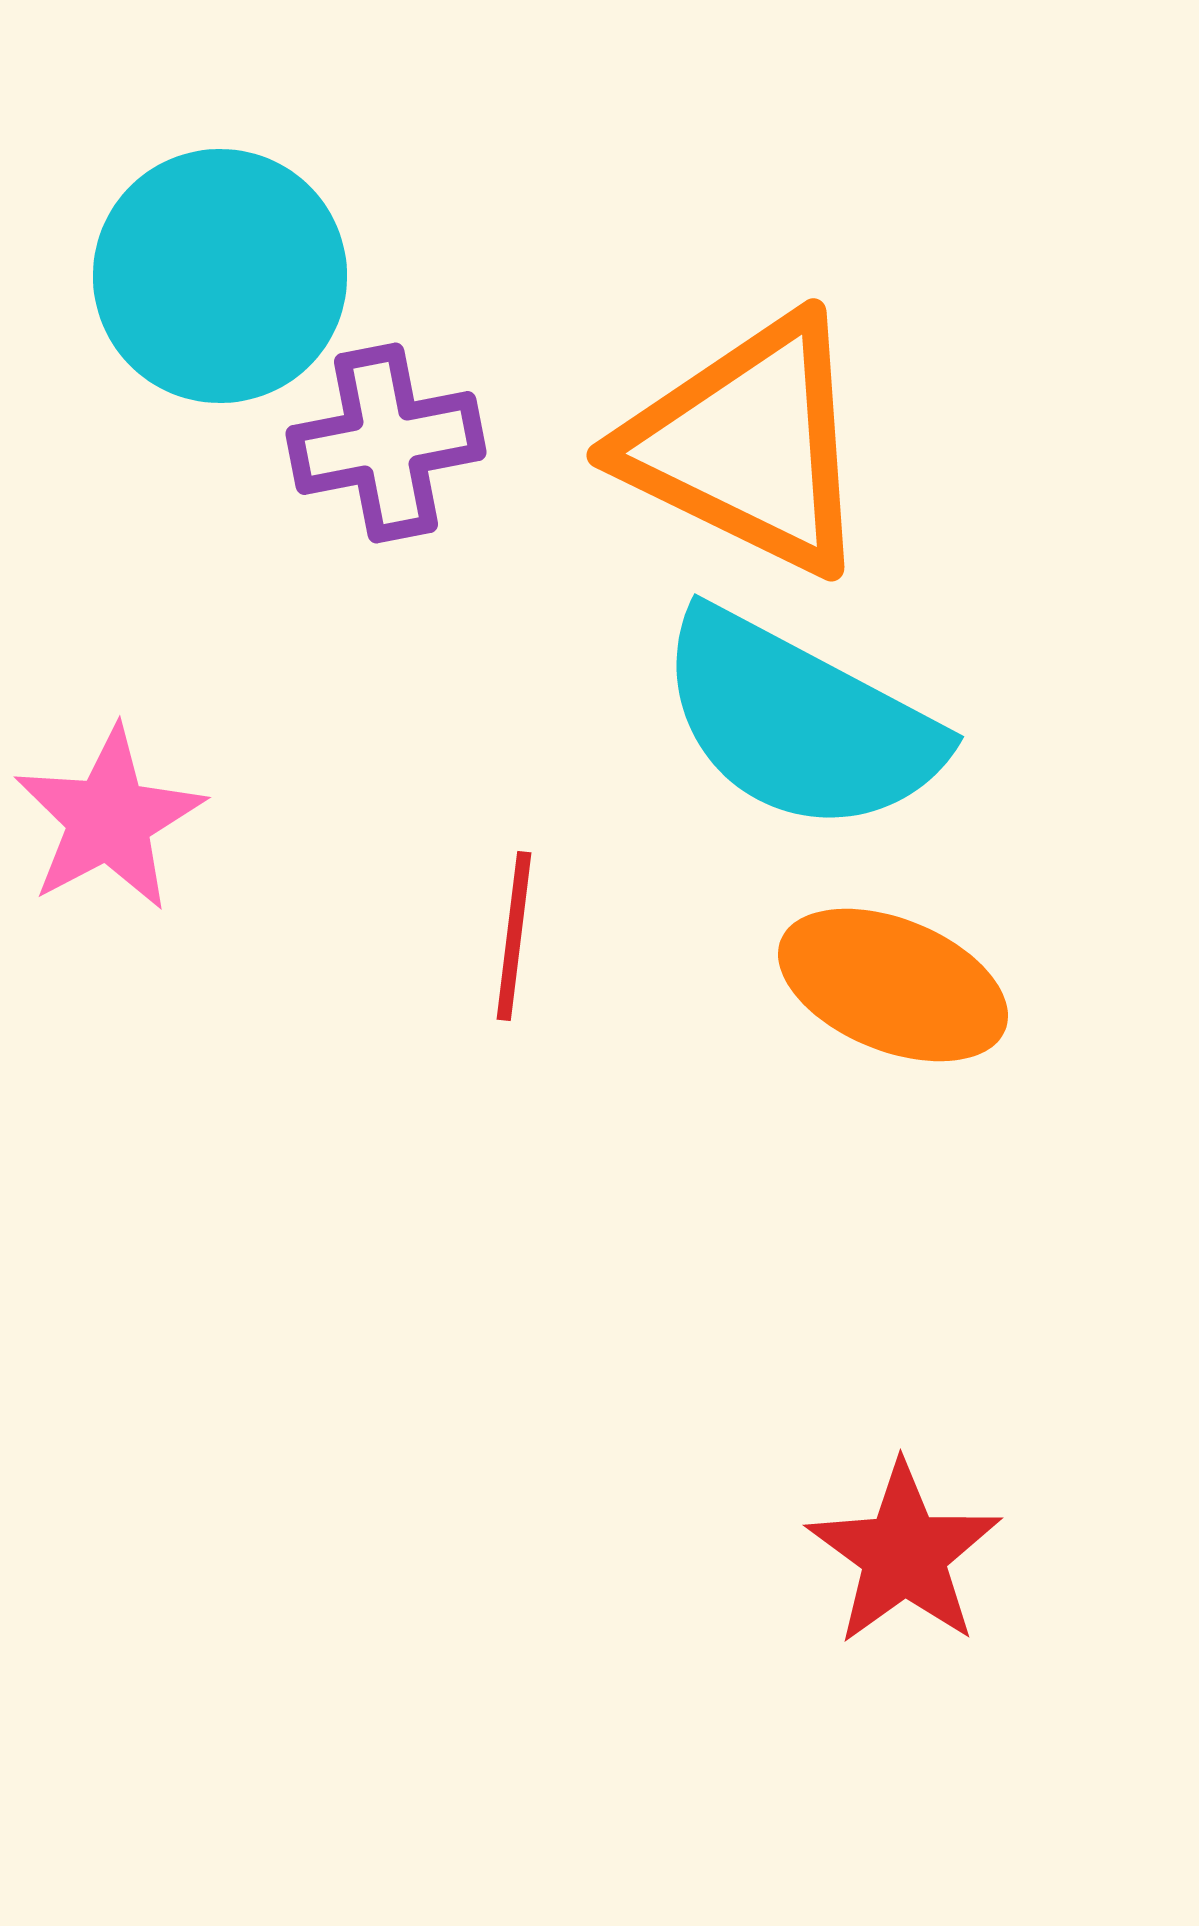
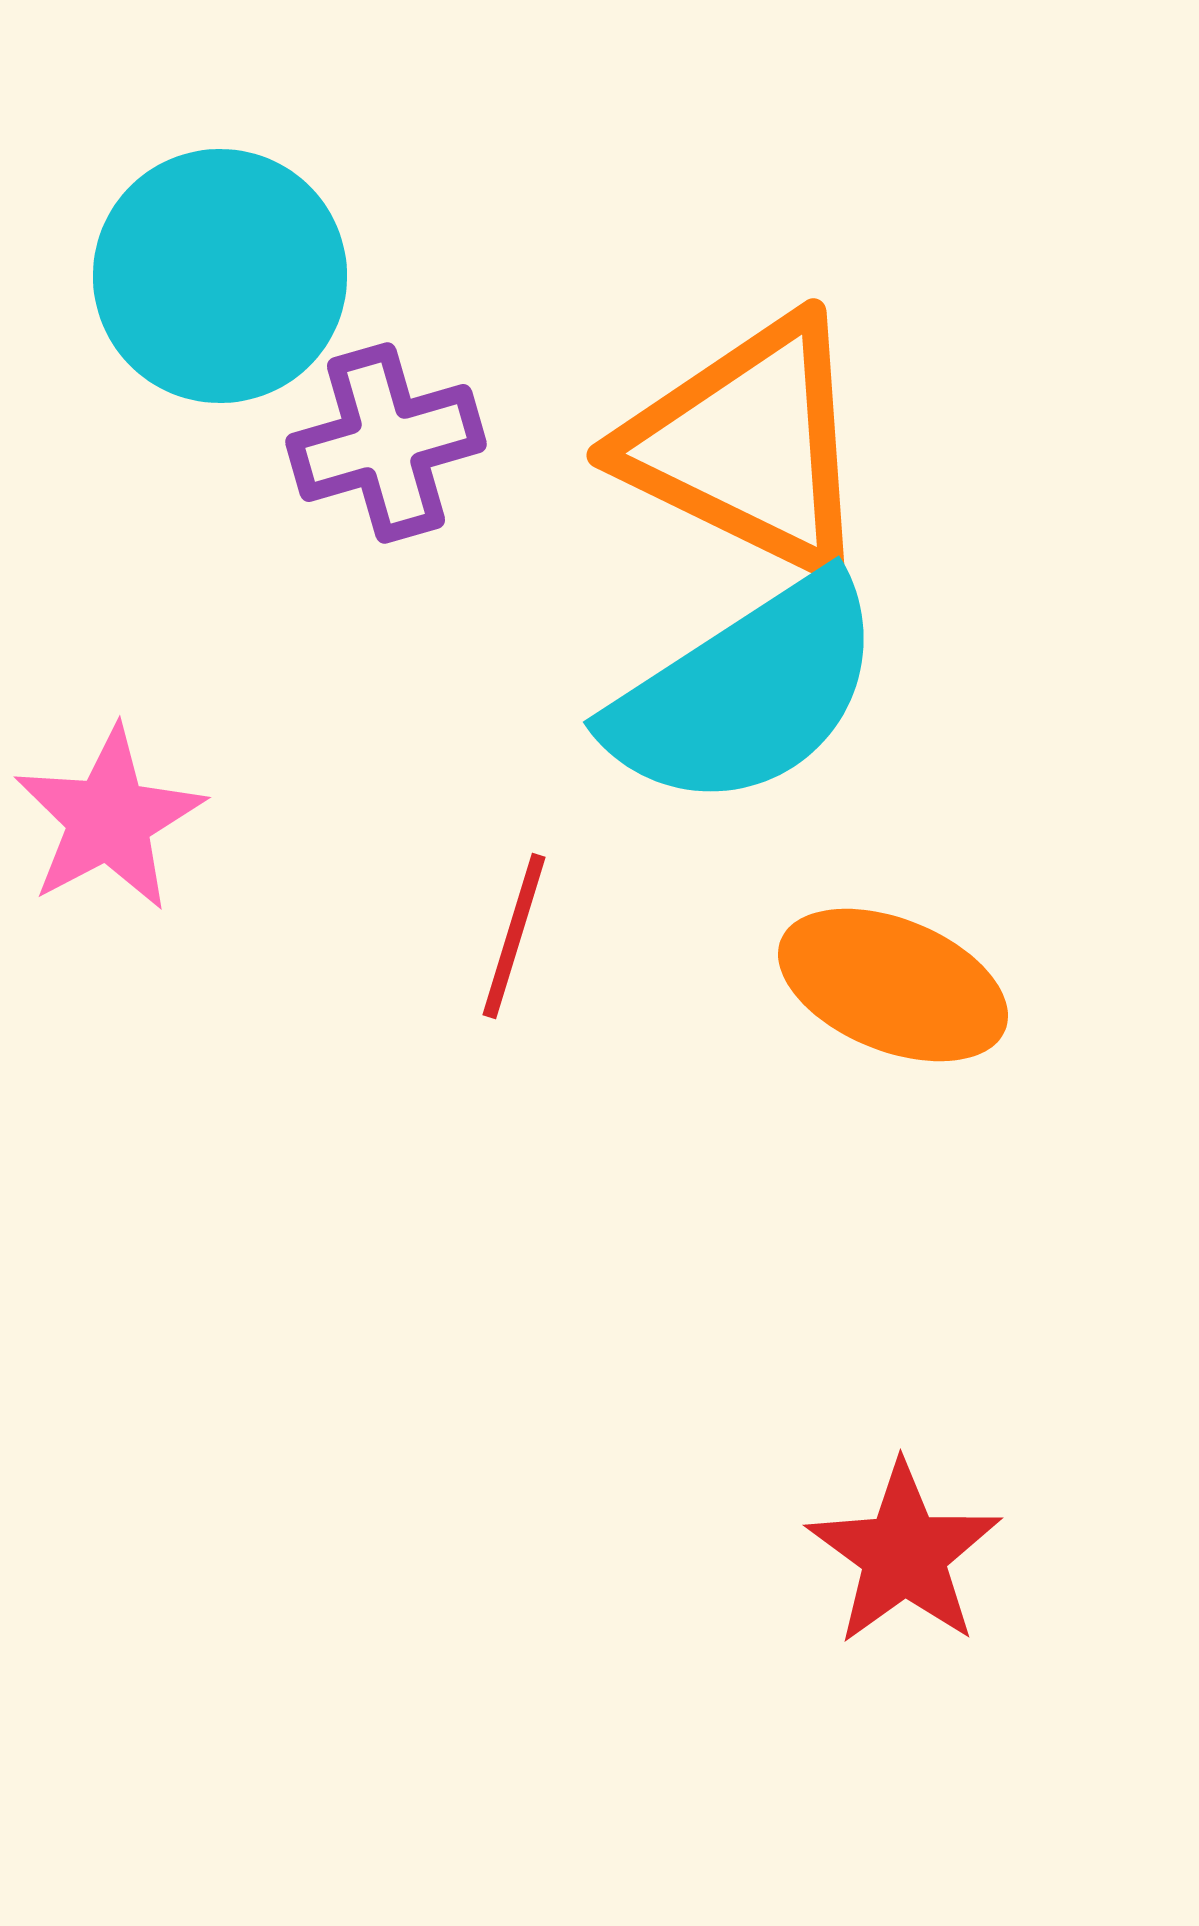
purple cross: rotated 5 degrees counterclockwise
cyan semicircle: moved 53 px left, 29 px up; rotated 61 degrees counterclockwise
red line: rotated 10 degrees clockwise
